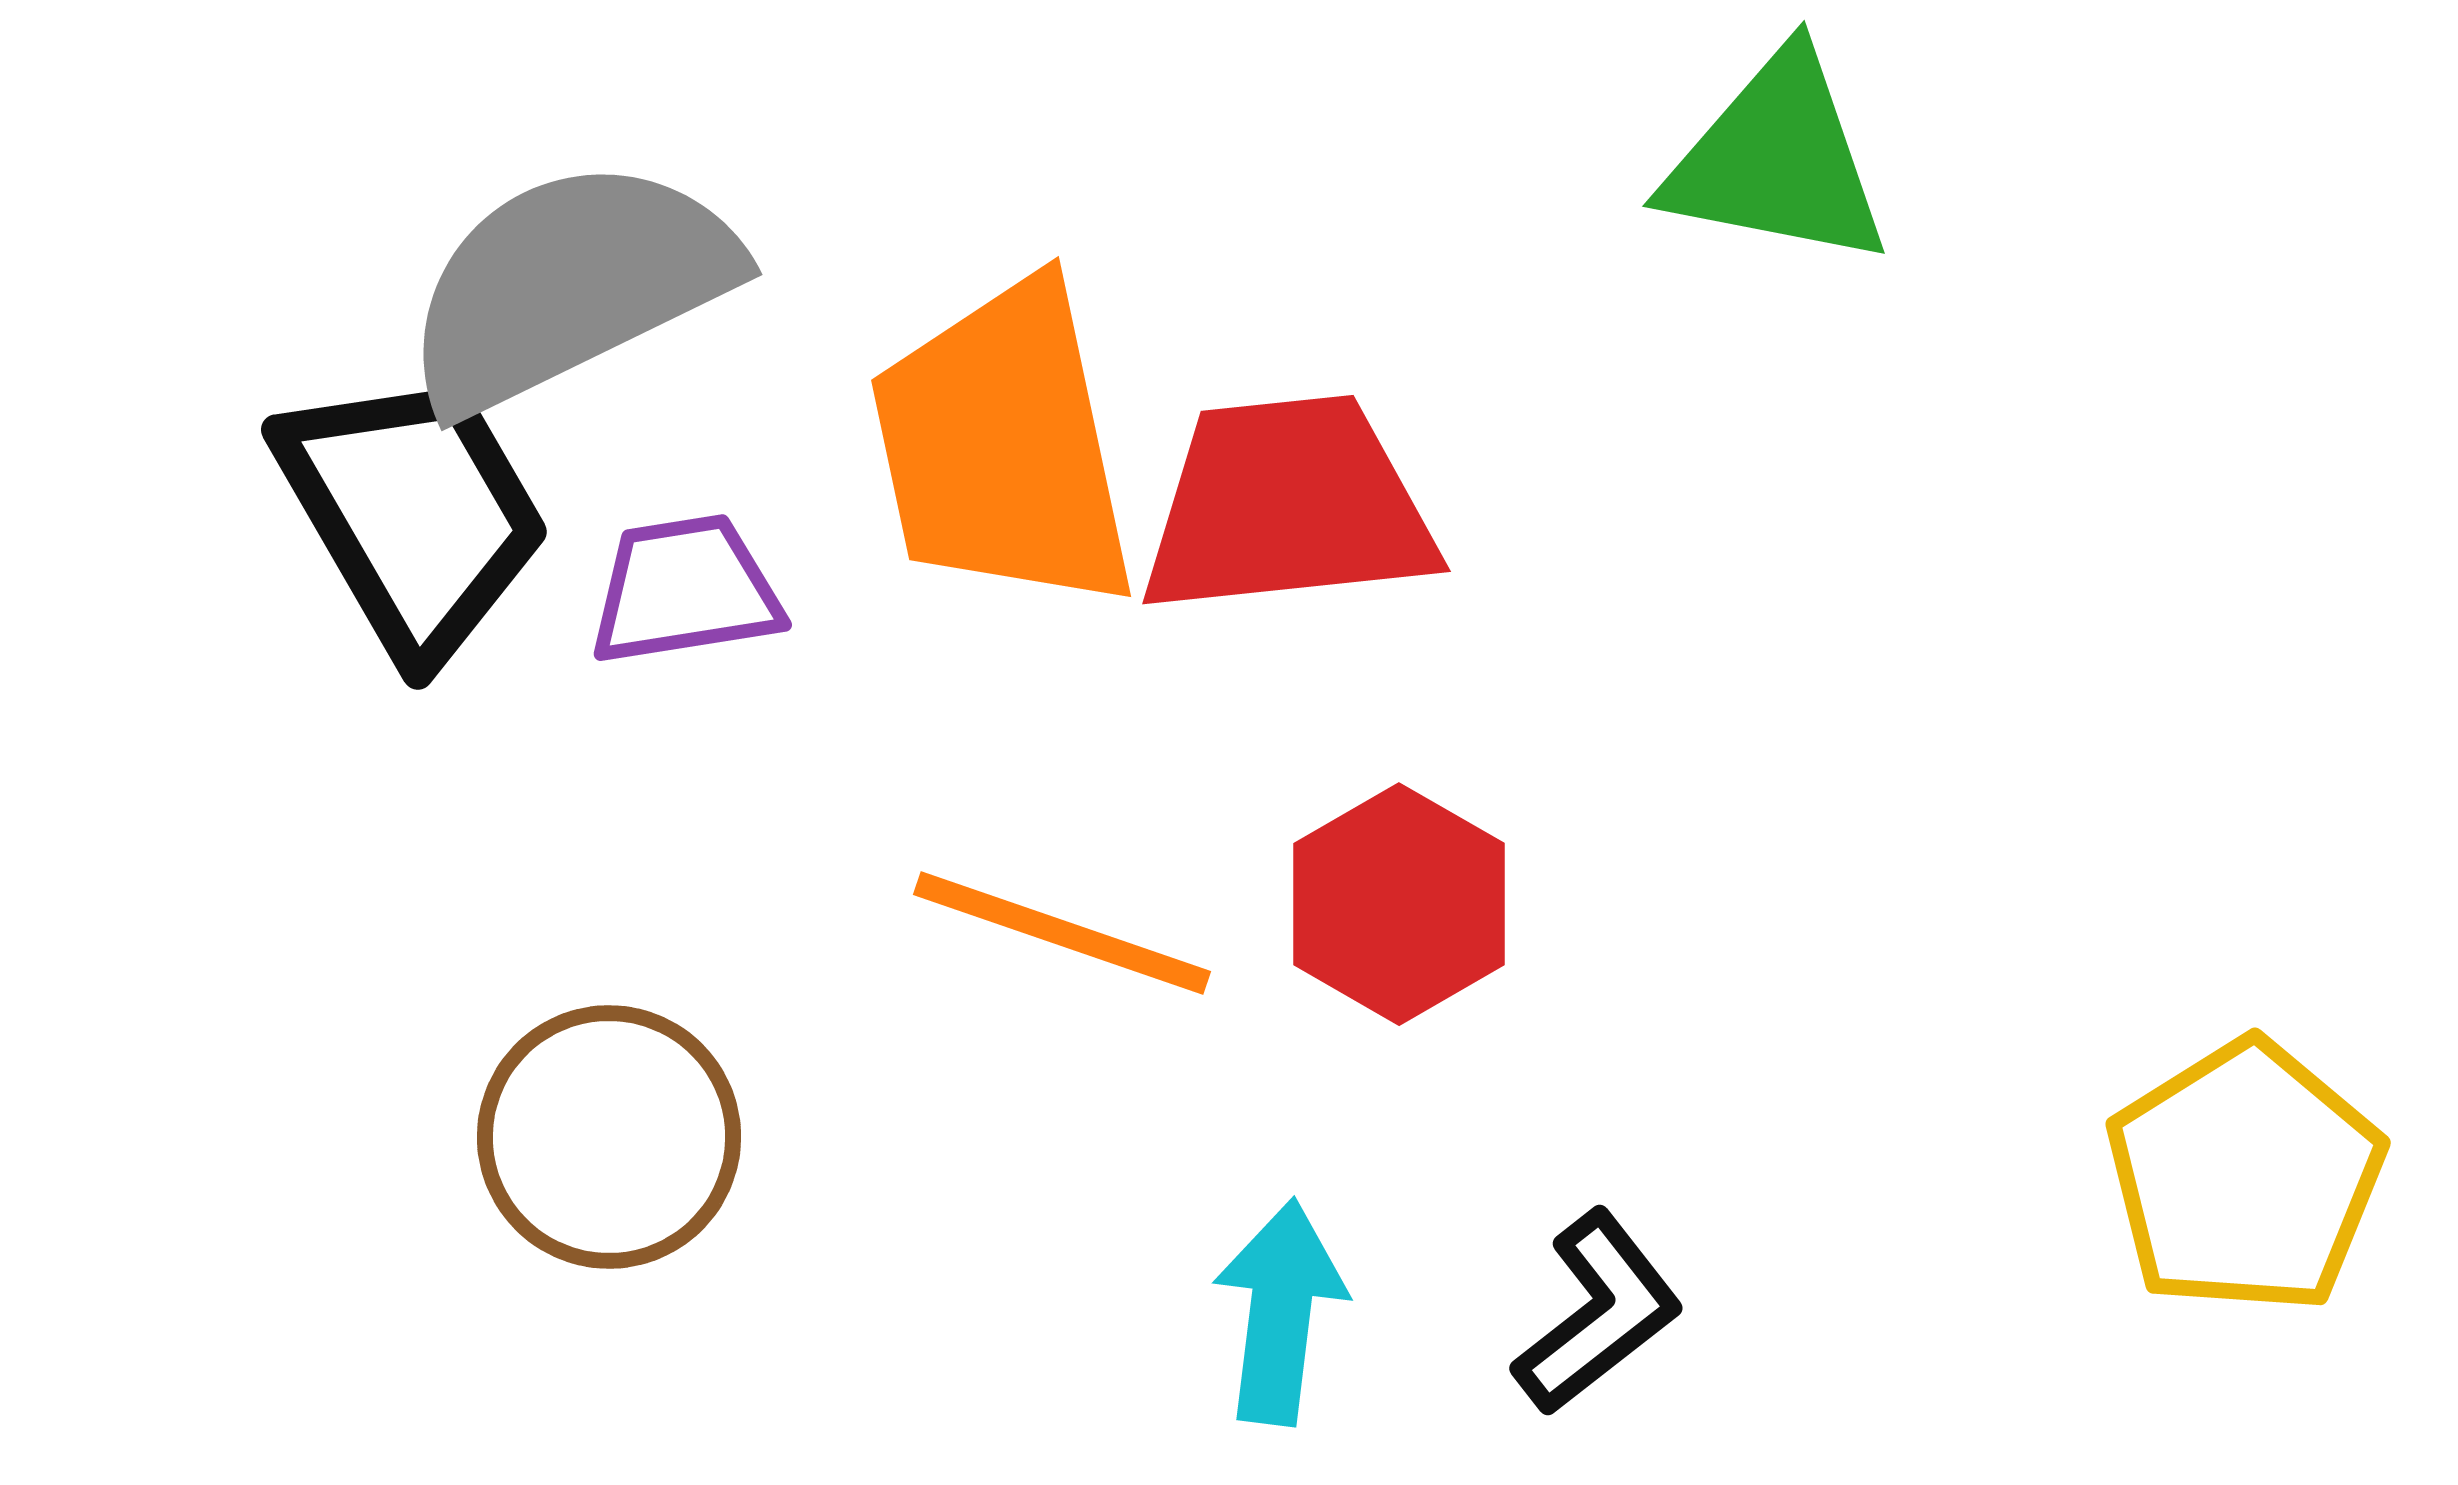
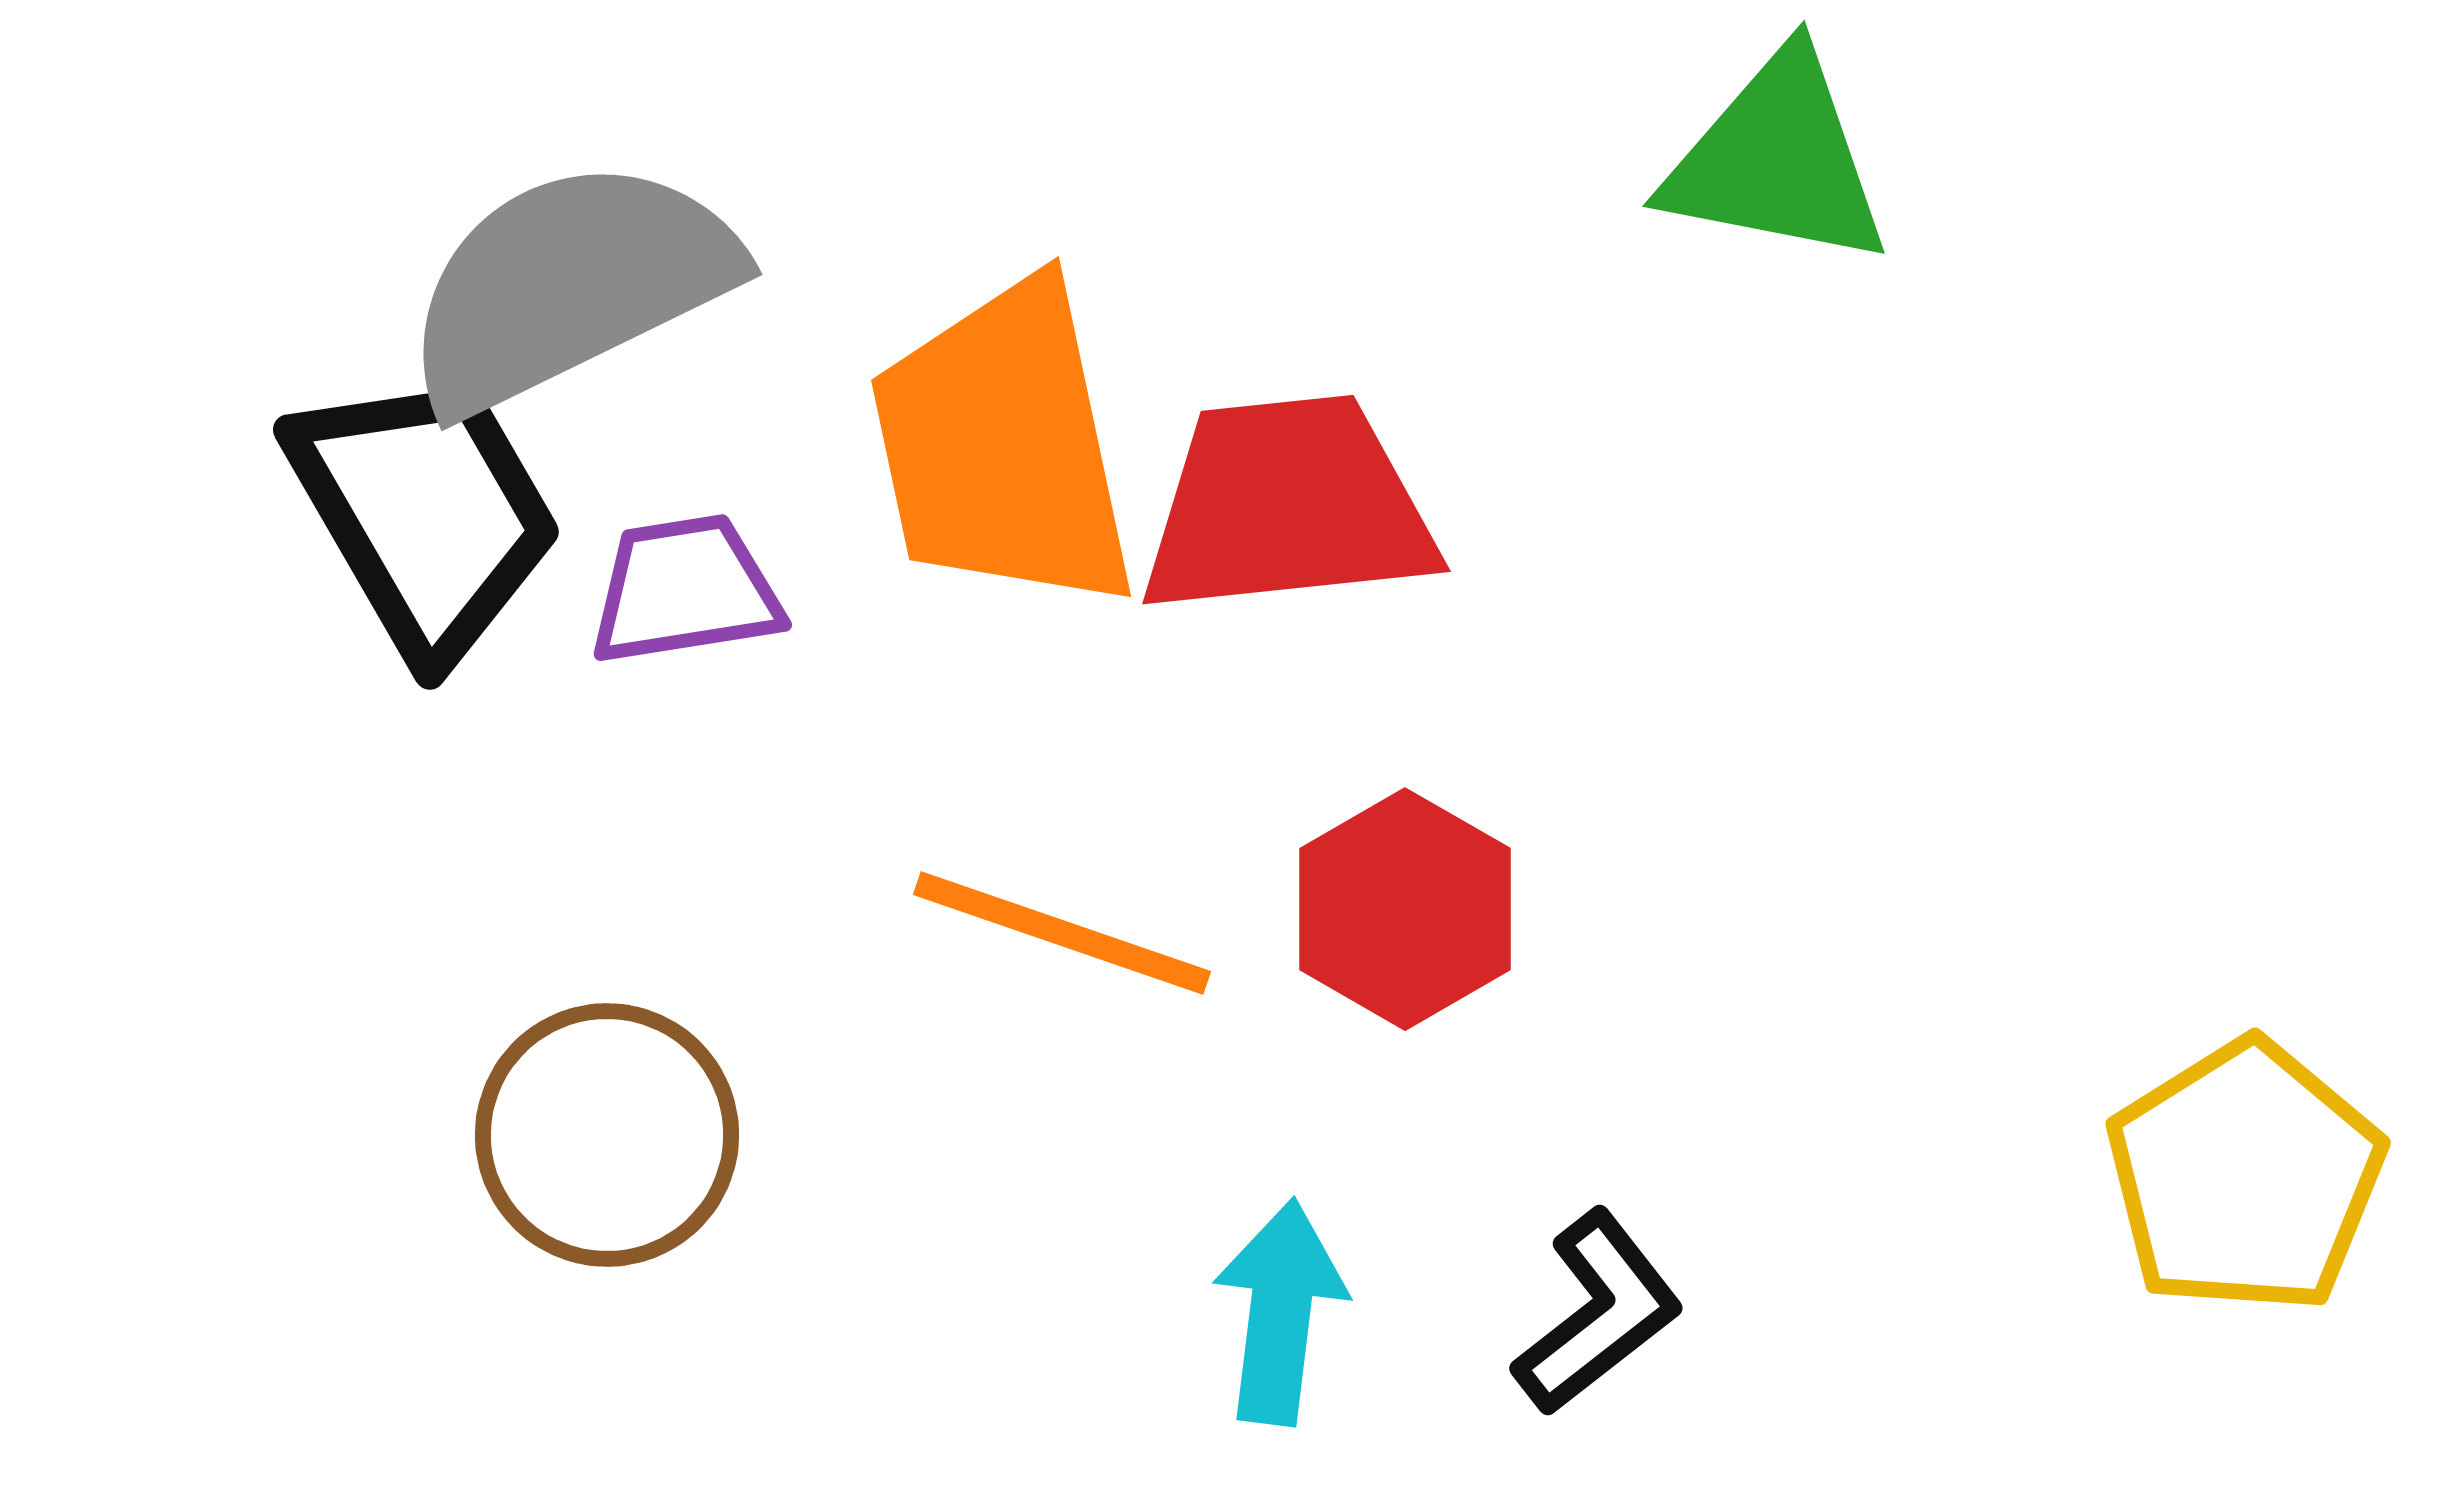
black trapezoid: moved 12 px right
red hexagon: moved 6 px right, 5 px down
brown circle: moved 2 px left, 2 px up
